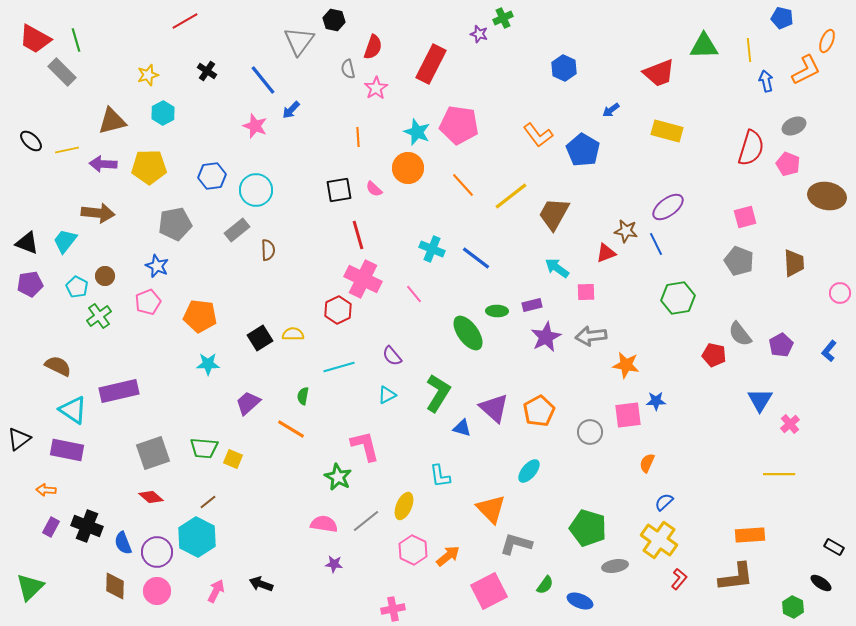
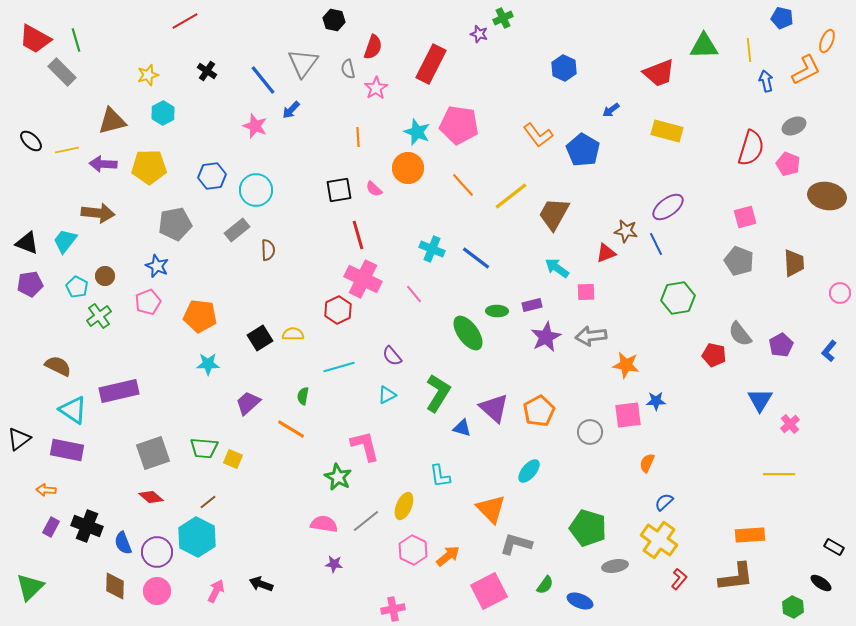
gray triangle at (299, 41): moved 4 px right, 22 px down
